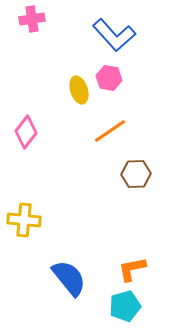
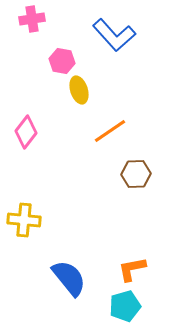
pink hexagon: moved 47 px left, 17 px up
